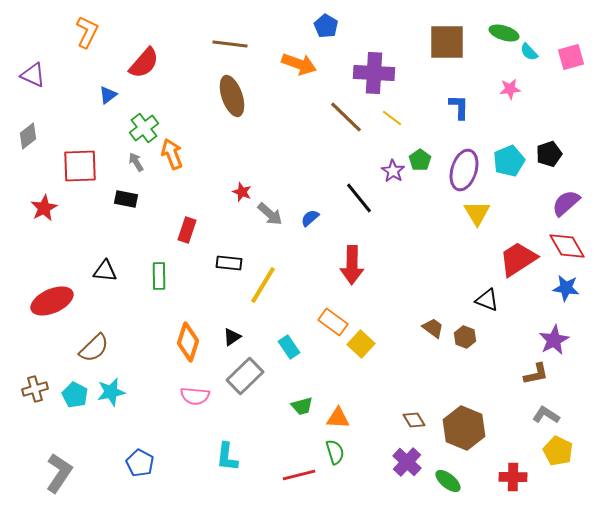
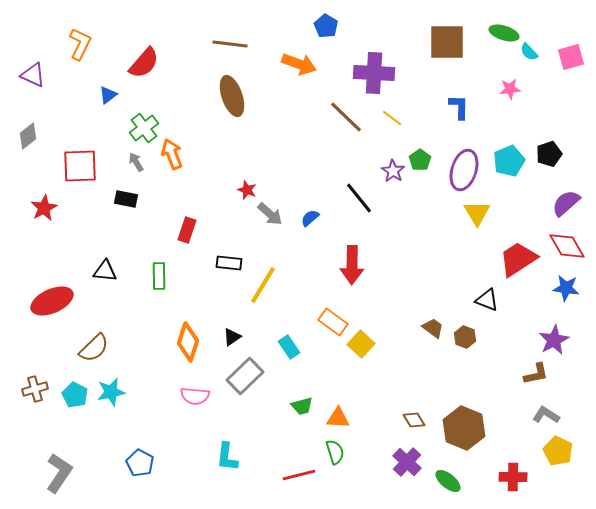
orange L-shape at (87, 32): moved 7 px left, 12 px down
red star at (242, 192): moved 5 px right, 2 px up
